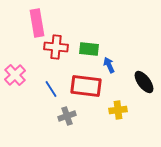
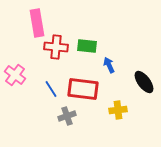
green rectangle: moved 2 px left, 3 px up
pink cross: rotated 10 degrees counterclockwise
red rectangle: moved 3 px left, 3 px down
